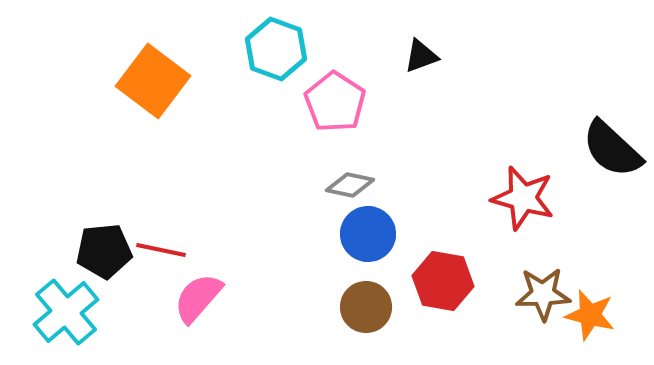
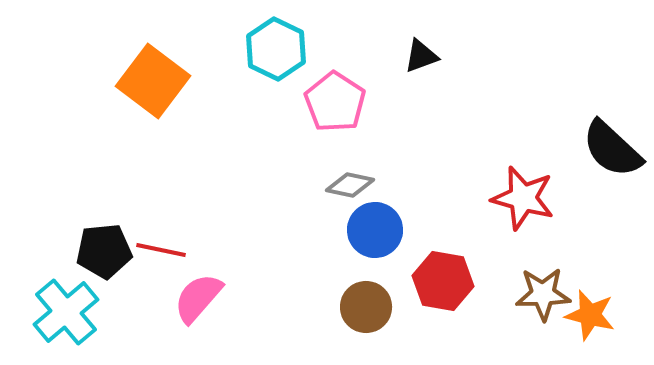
cyan hexagon: rotated 6 degrees clockwise
blue circle: moved 7 px right, 4 px up
